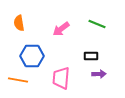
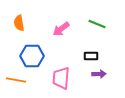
orange line: moved 2 px left
